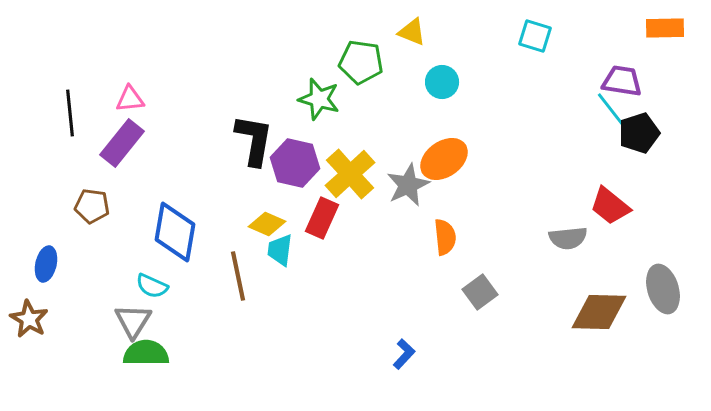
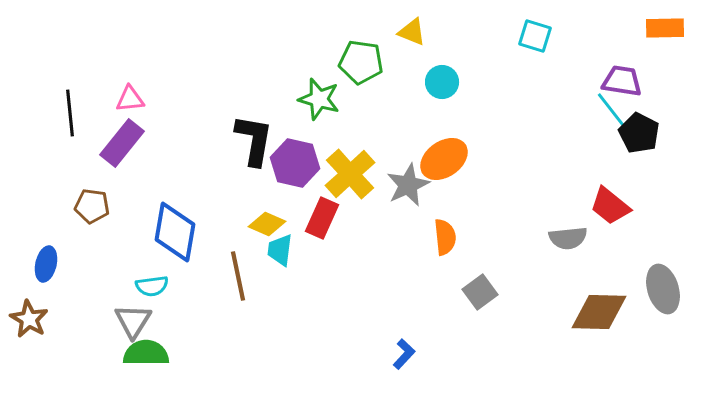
black pentagon: rotated 27 degrees counterclockwise
cyan semicircle: rotated 32 degrees counterclockwise
